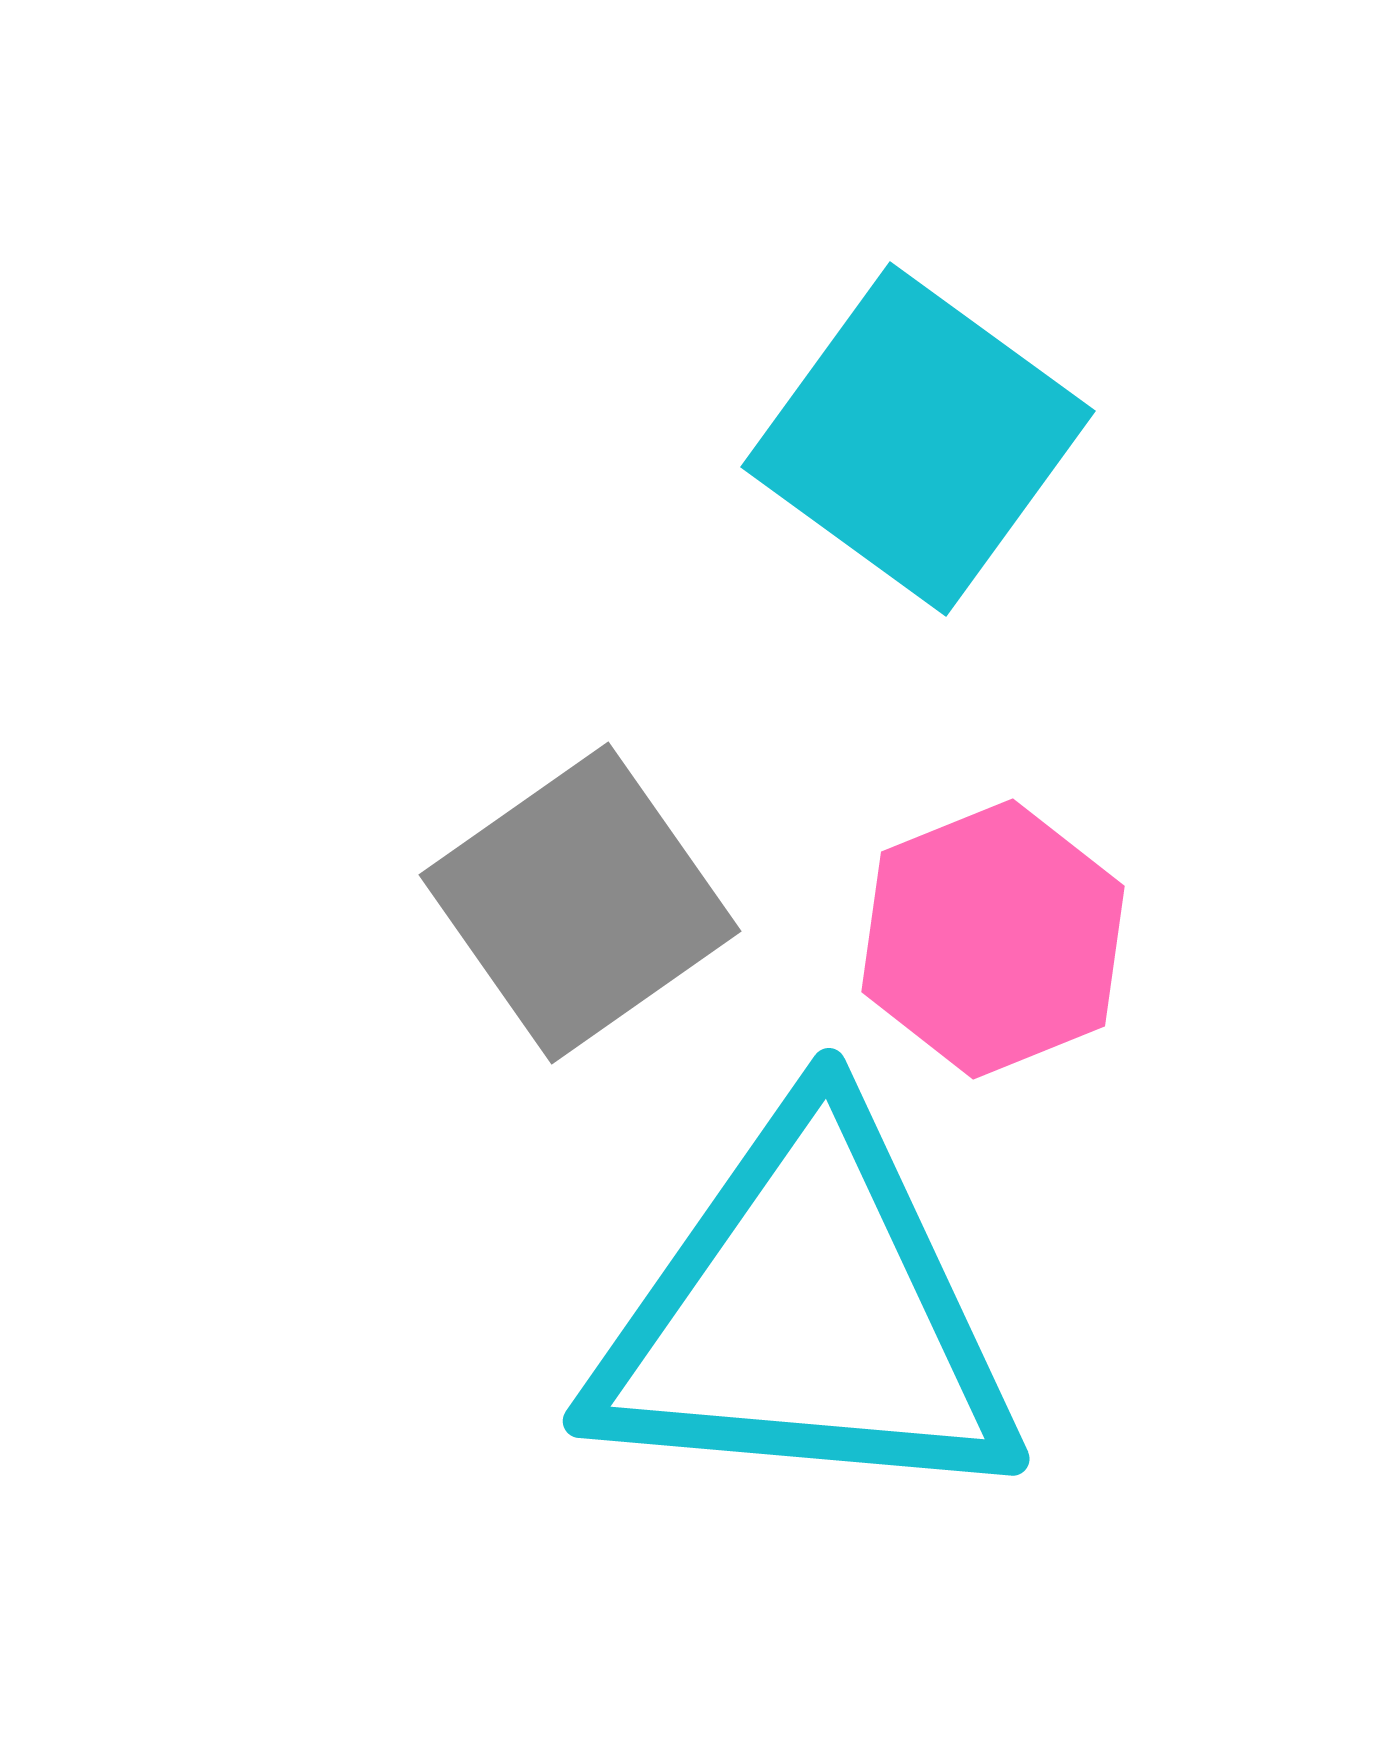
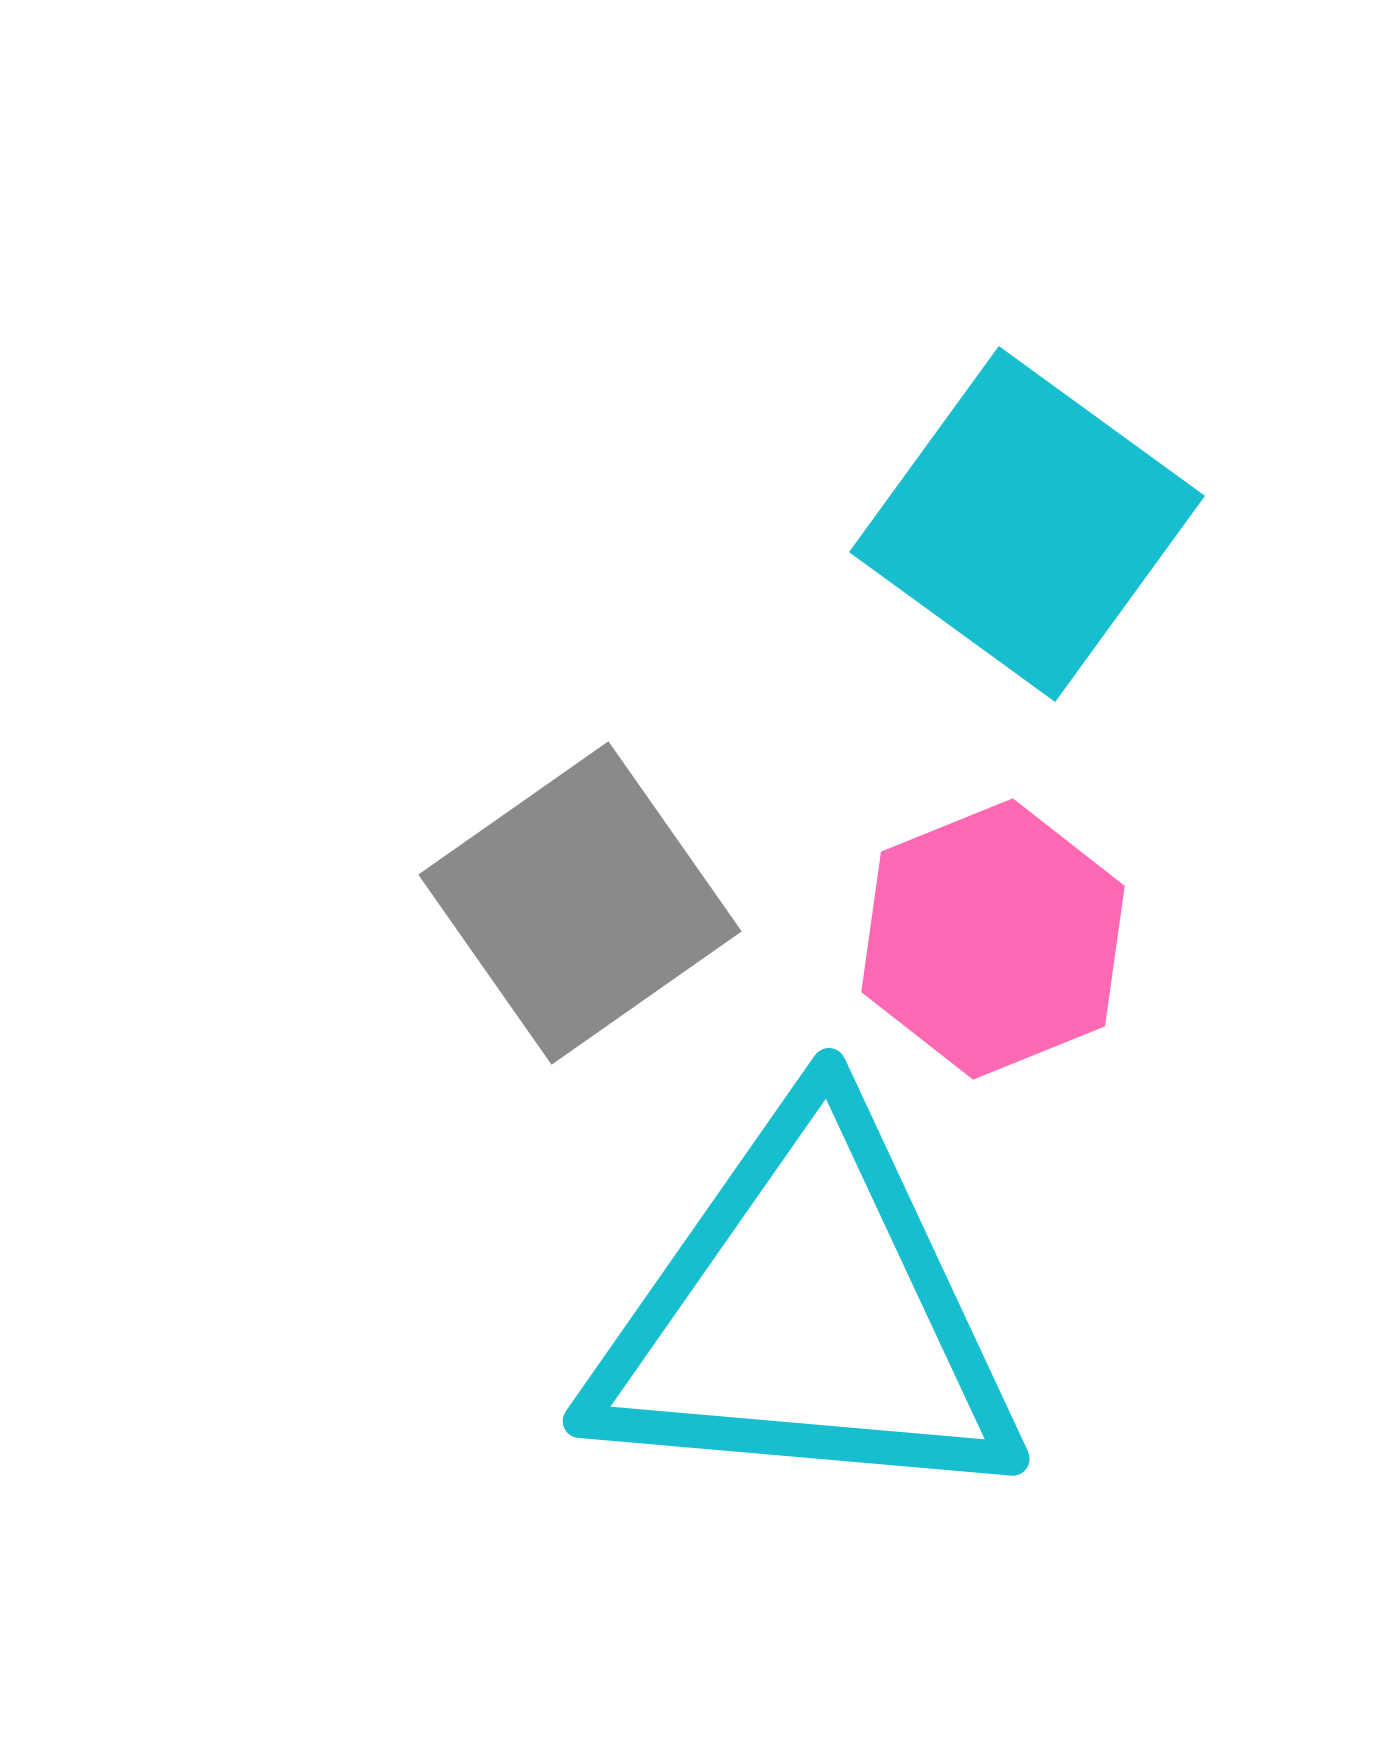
cyan square: moved 109 px right, 85 px down
